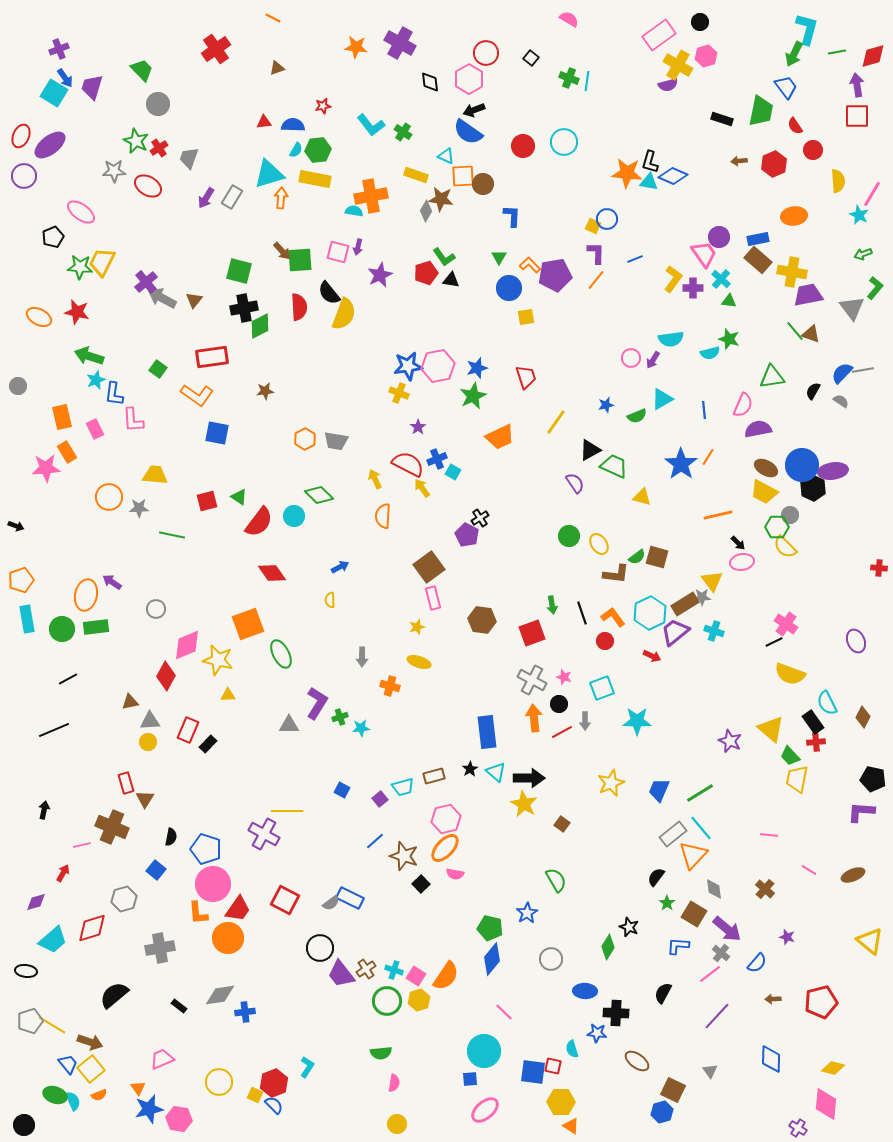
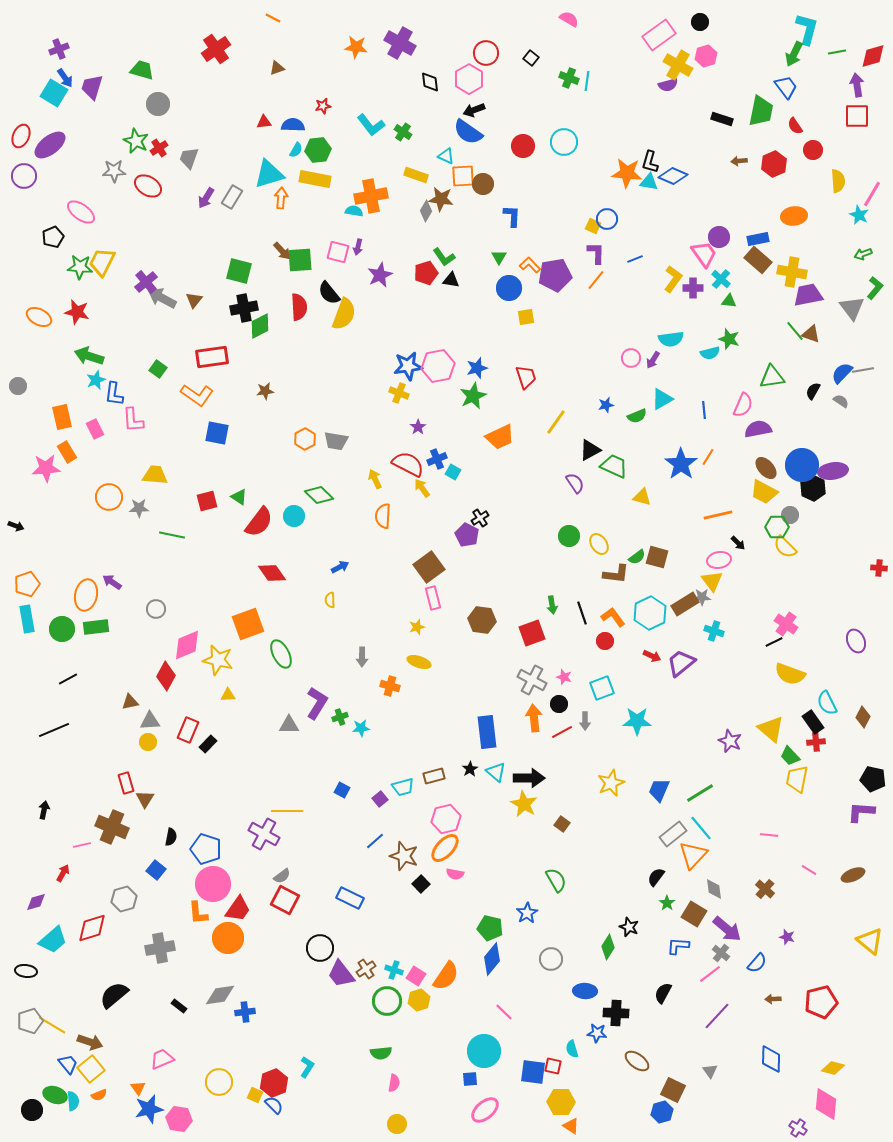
green trapezoid at (142, 70): rotated 30 degrees counterclockwise
brown ellipse at (766, 468): rotated 20 degrees clockwise
pink ellipse at (742, 562): moved 23 px left, 2 px up
orange pentagon at (21, 580): moved 6 px right, 4 px down
purple trapezoid at (675, 632): moved 6 px right, 31 px down
gray semicircle at (331, 903): moved 49 px left, 27 px up
cyan semicircle at (73, 1101): rotated 18 degrees clockwise
black circle at (24, 1125): moved 8 px right, 15 px up
